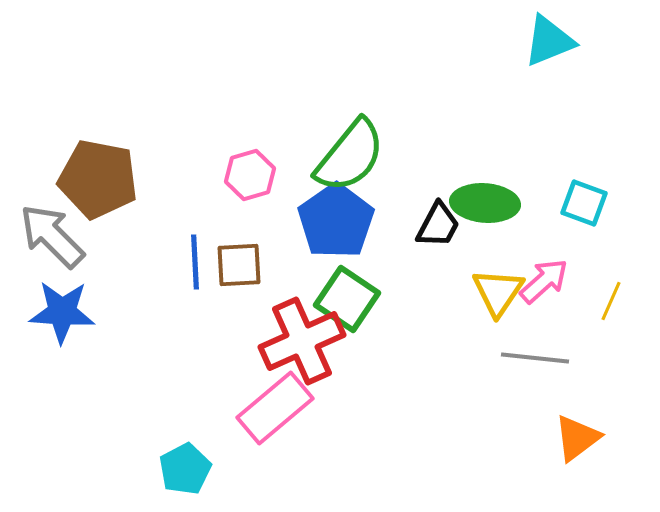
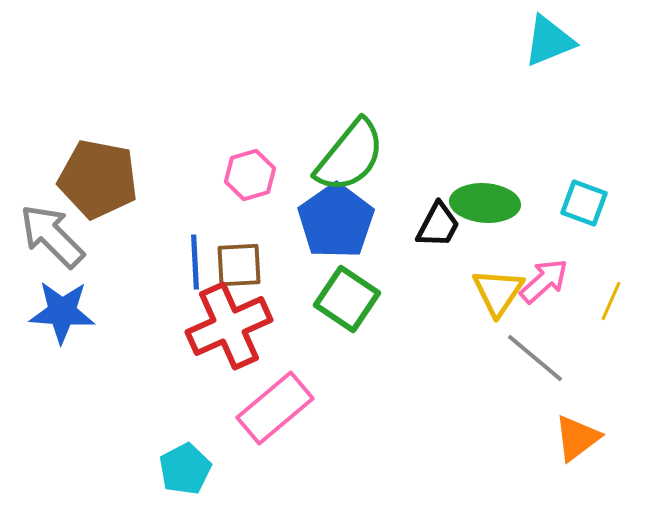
red cross: moved 73 px left, 15 px up
gray line: rotated 34 degrees clockwise
